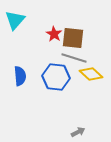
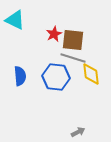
cyan triangle: rotated 45 degrees counterclockwise
red star: rotated 14 degrees clockwise
brown square: moved 2 px down
gray line: moved 1 px left
yellow diamond: rotated 40 degrees clockwise
